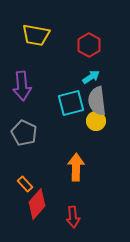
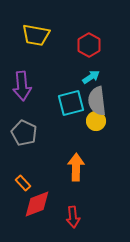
orange rectangle: moved 2 px left, 1 px up
red diamond: rotated 28 degrees clockwise
